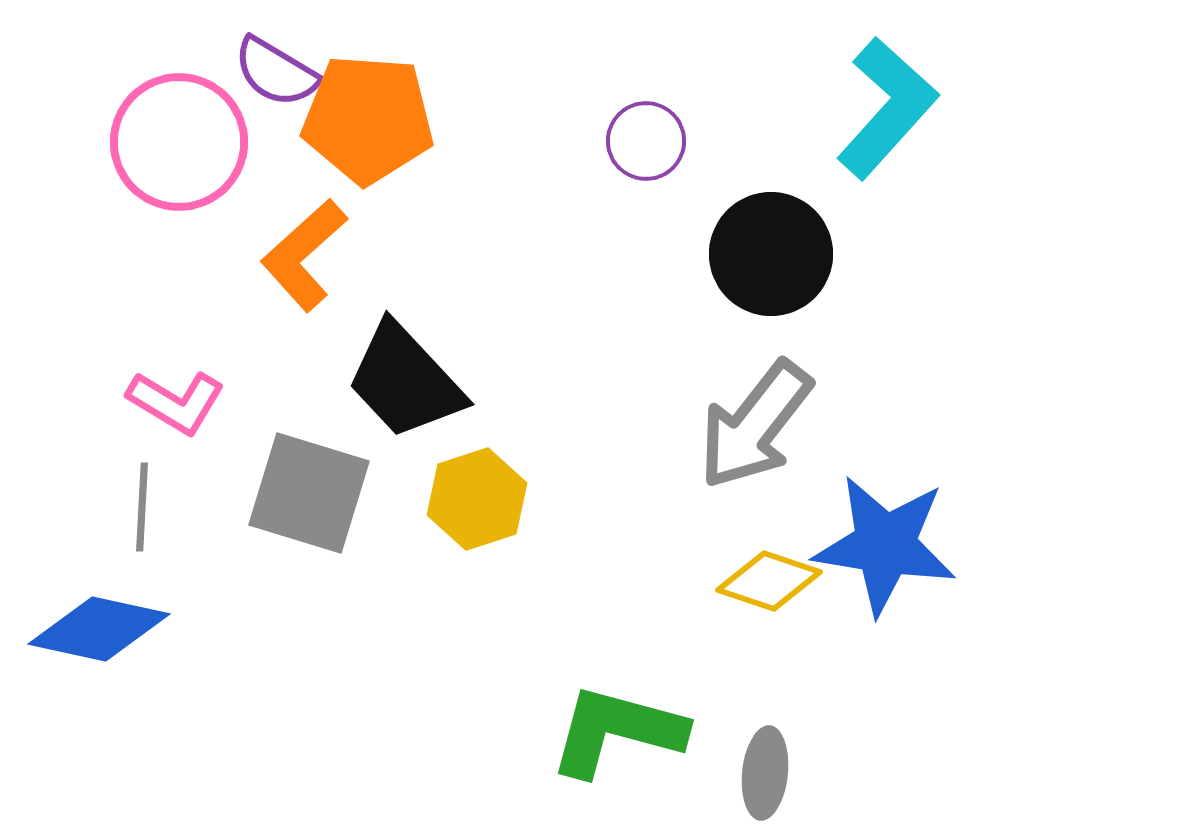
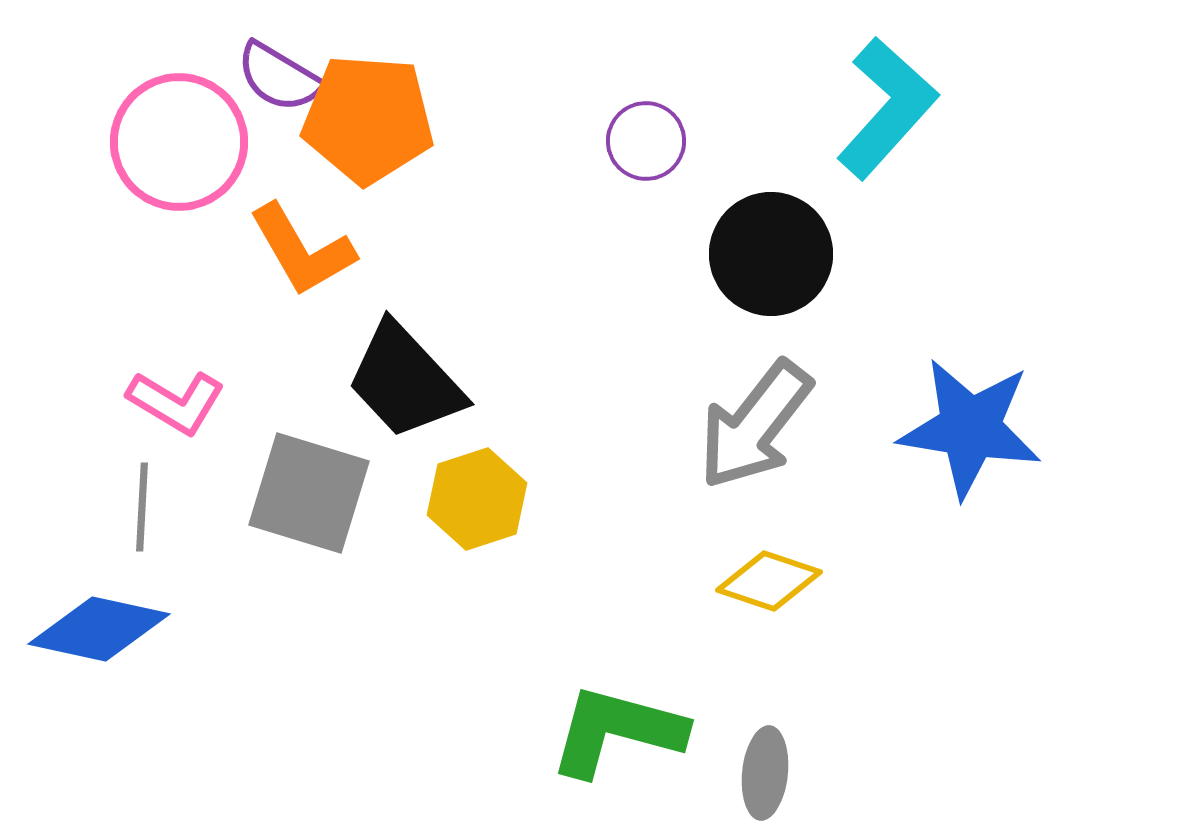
purple semicircle: moved 3 px right, 5 px down
orange L-shape: moved 2 px left, 5 px up; rotated 78 degrees counterclockwise
blue star: moved 85 px right, 117 px up
